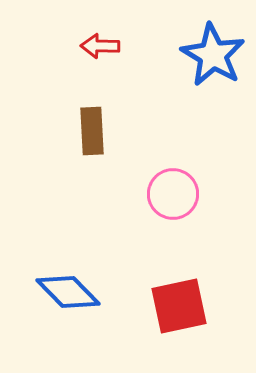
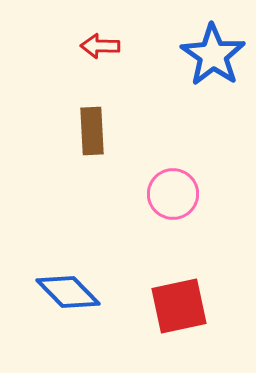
blue star: rotated 4 degrees clockwise
